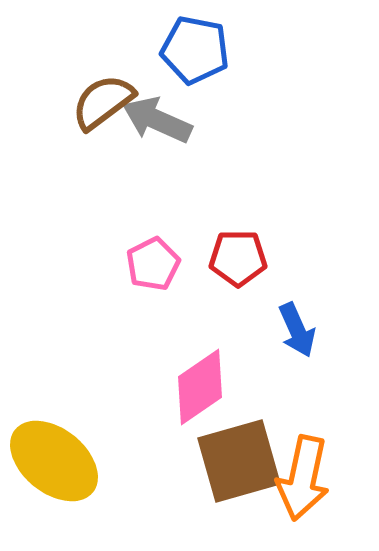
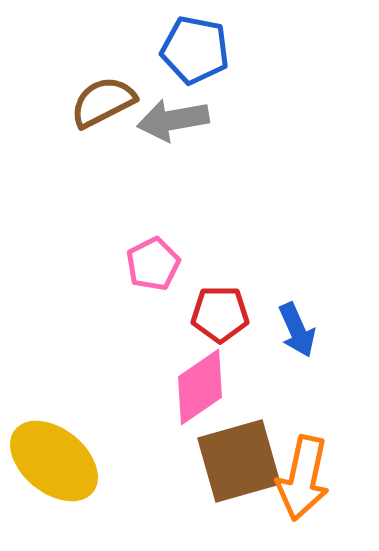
brown semicircle: rotated 10 degrees clockwise
gray arrow: moved 16 px right; rotated 34 degrees counterclockwise
red pentagon: moved 18 px left, 56 px down
